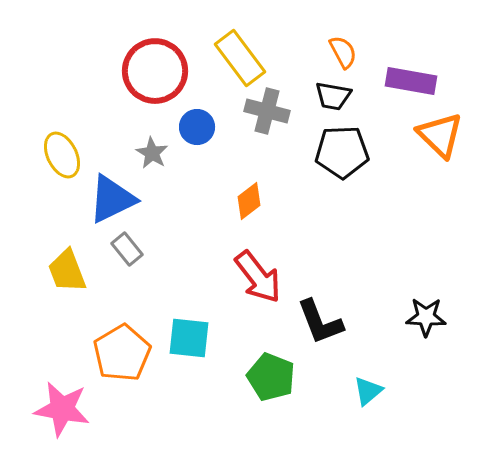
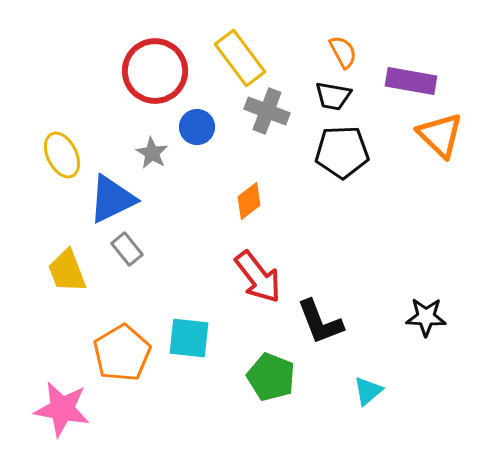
gray cross: rotated 6 degrees clockwise
